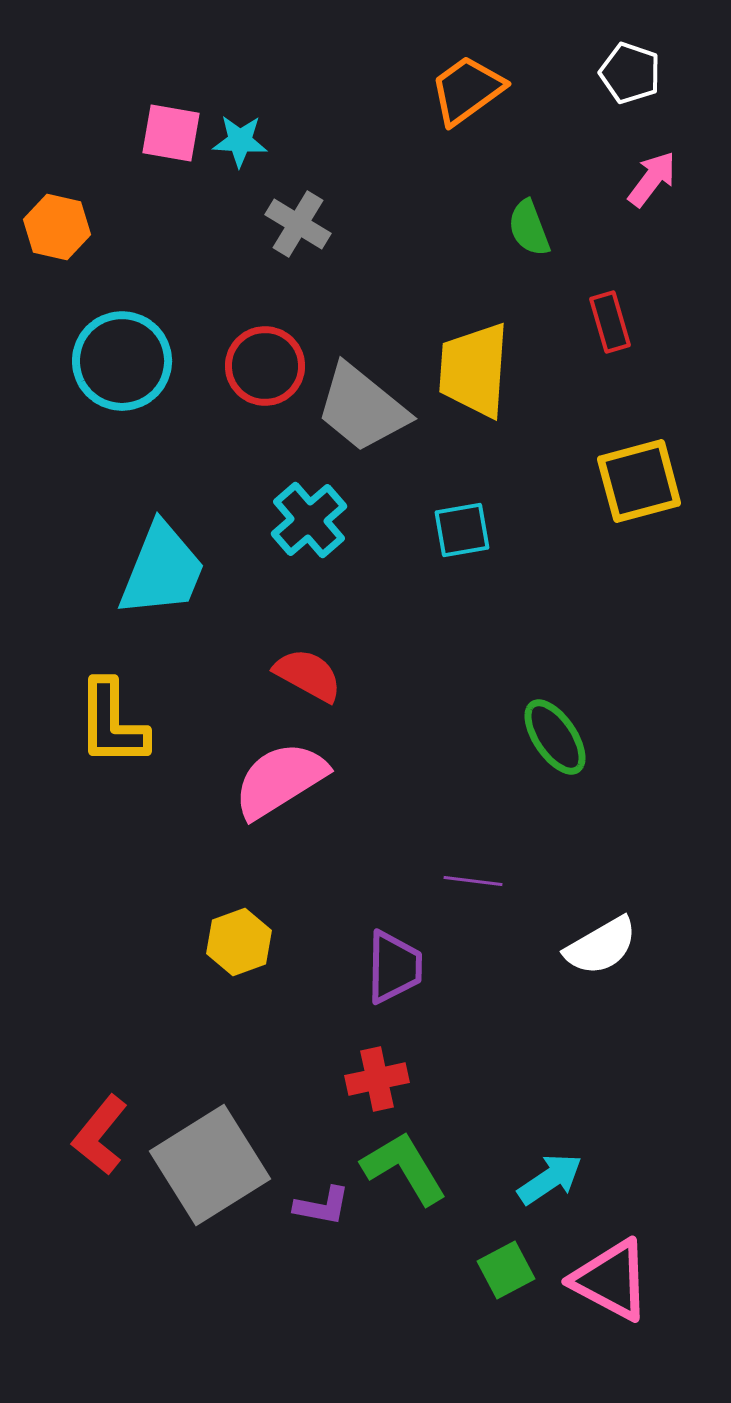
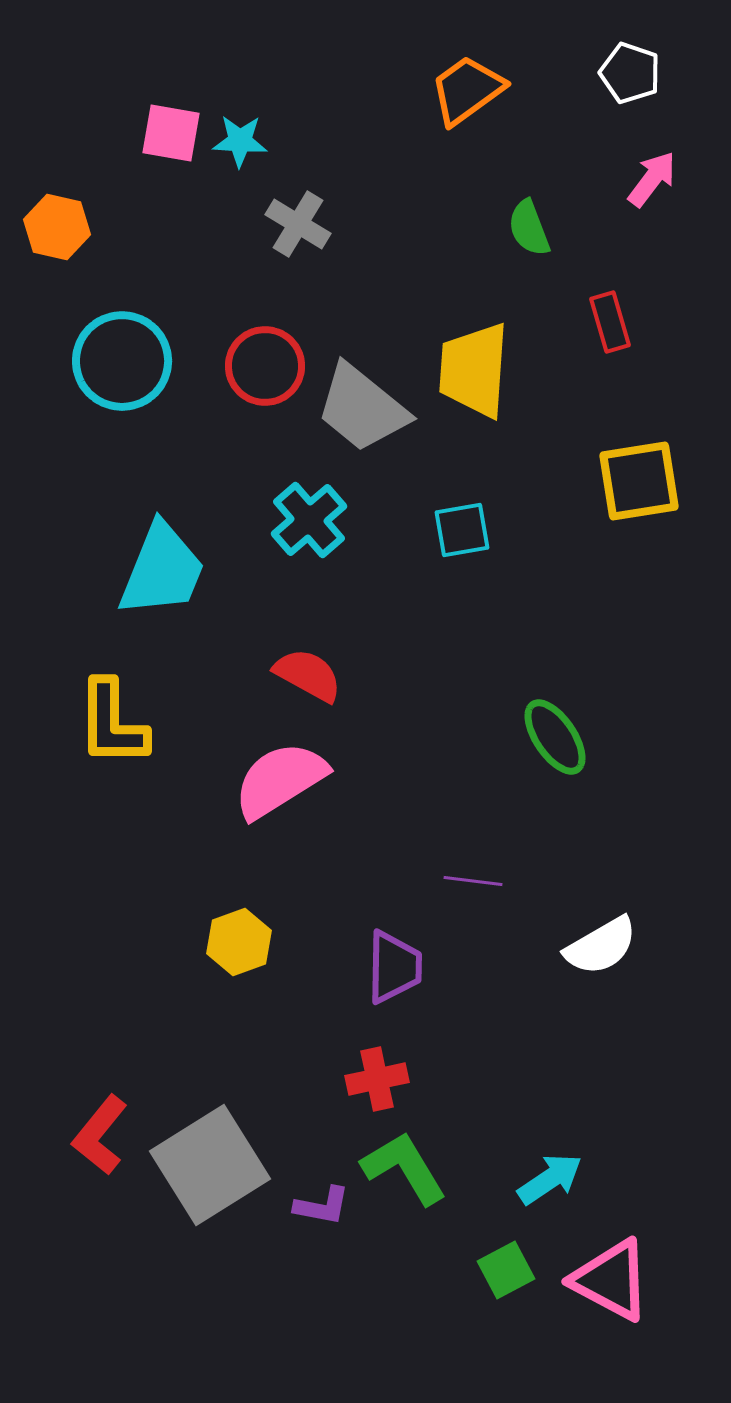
yellow square: rotated 6 degrees clockwise
